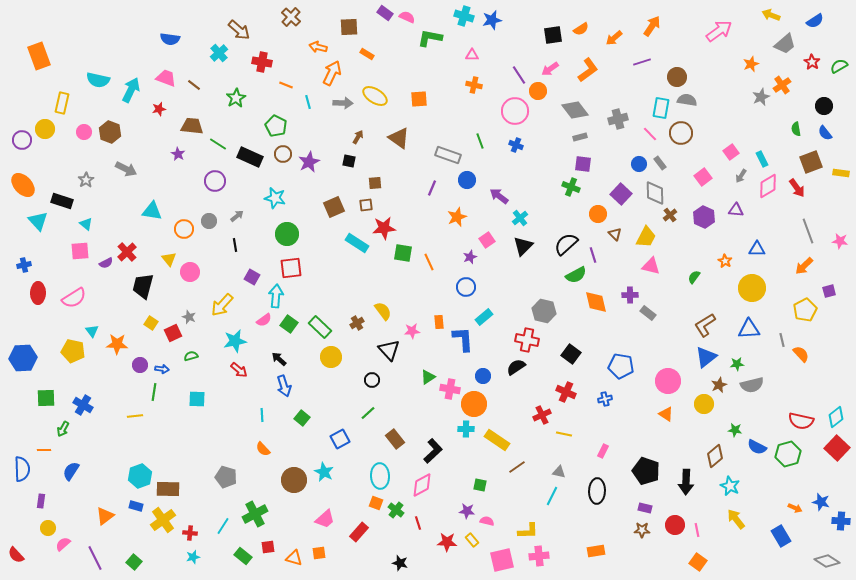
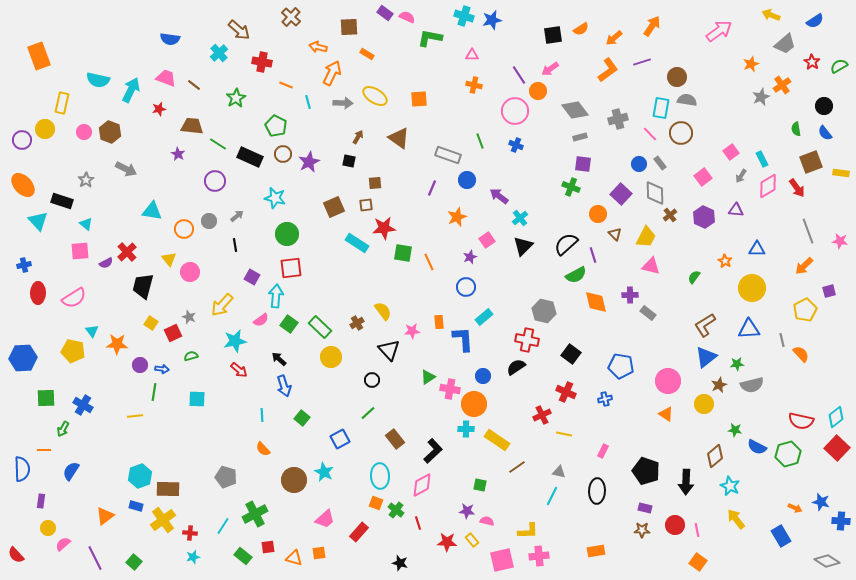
orange L-shape at (588, 70): moved 20 px right
pink semicircle at (264, 320): moved 3 px left
